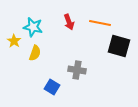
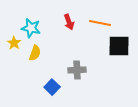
cyan star: moved 2 px left, 1 px down
yellow star: moved 2 px down
black square: rotated 15 degrees counterclockwise
gray cross: rotated 12 degrees counterclockwise
blue square: rotated 14 degrees clockwise
